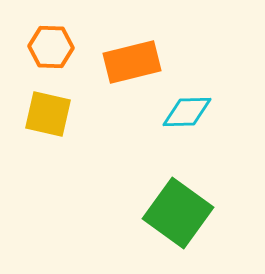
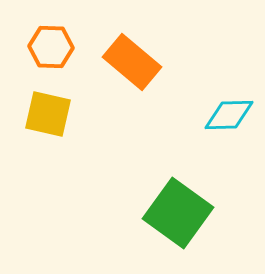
orange rectangle: rotated 54 degrees clockwise
cyan diamond: moved 42 px right, 3 px down
